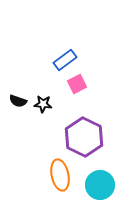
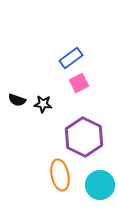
blue rectangle: moved 6 px right, 2 px up
pink square: moved 2 px right, 1 px up
black semicircle: moved 1 px left, 1 px up
